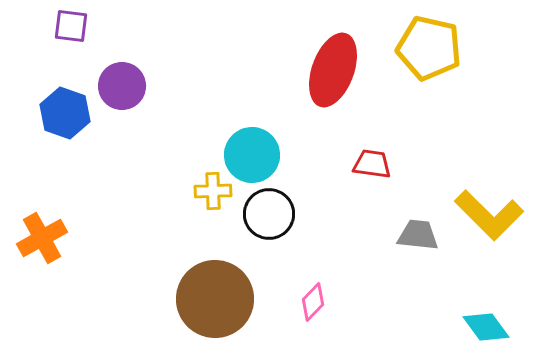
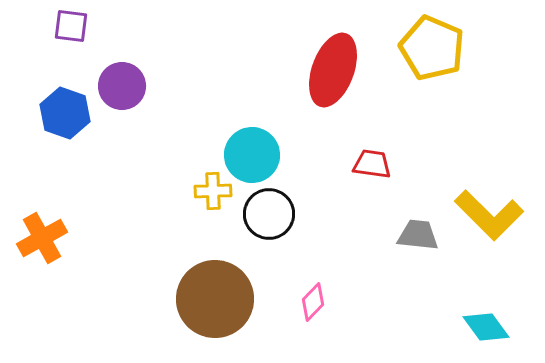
yellow pentagon: moved 3 px right; rotated 10 degrees clockwise
